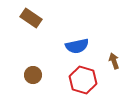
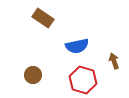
brown rectangle: moved 12 px right
